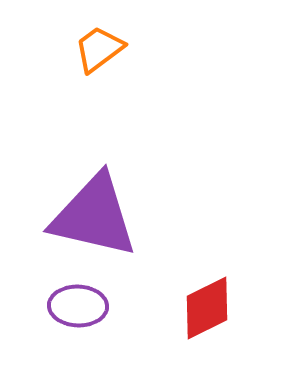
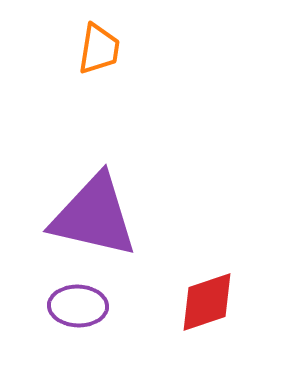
orange trapezoid: rotated 136 degrees clockwise
red diamond: moved 6 px up; rotated 8 degrees clockwise
